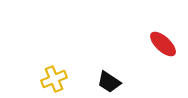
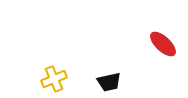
black trapezoid: rotated 45 degrees counterclockwise
